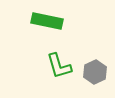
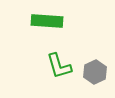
green rectangle: rotated 8 degrees counterclockwise
